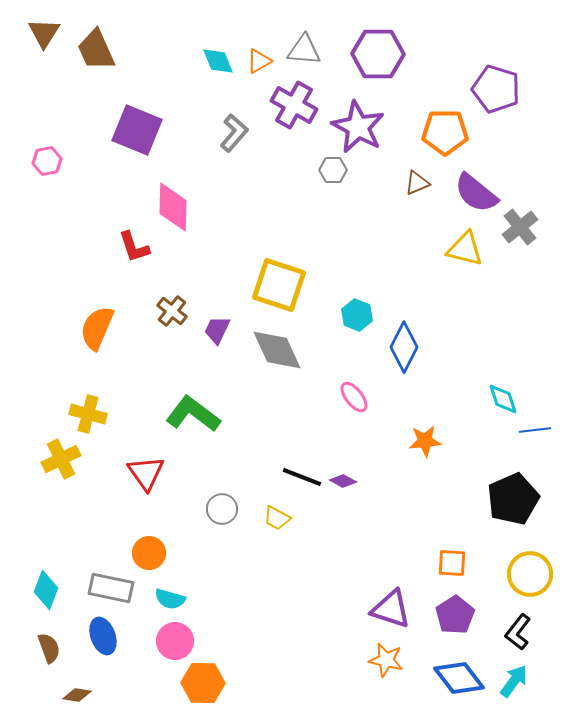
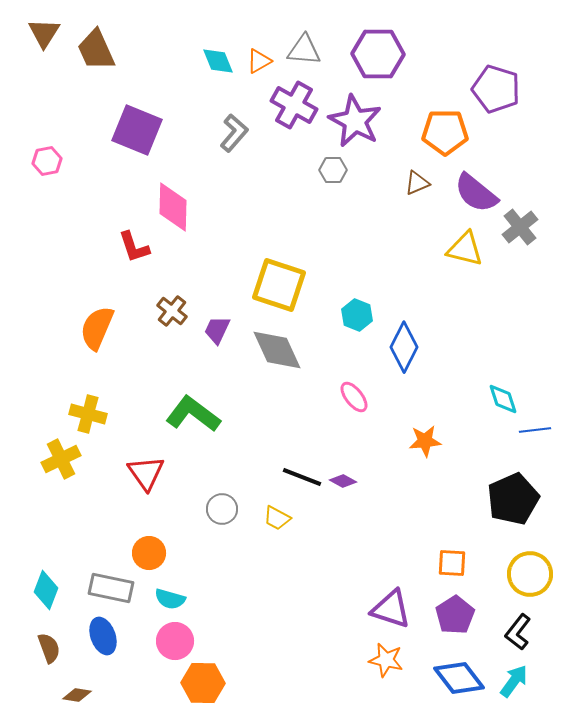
purple star at (358, 127): moved 3 px left, 6 px up
